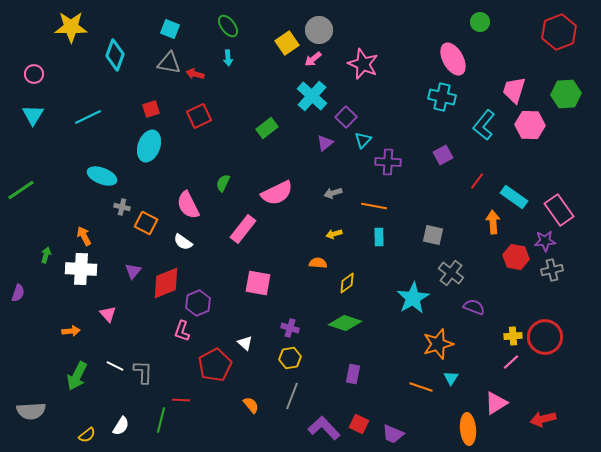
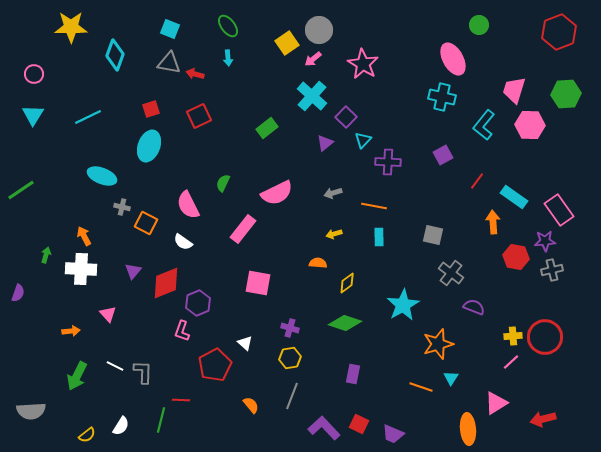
green circle at (480, 22): moved 1 px left, 3 px down
pink star at (363, 64): rotated 8 degrees clockwise
cyan star at (413, 298): moved 10 px left, 7 px down
